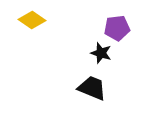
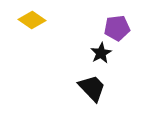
black star: rotated 25 degrees clockwise
black trapezoid: rotated 24 degrees clockwise
